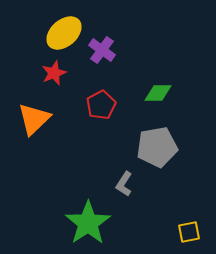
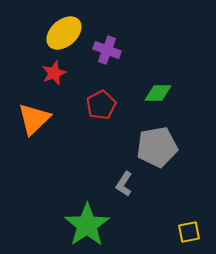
purple cross: moved 5 px right; rotated 16 degrees counterclockwise
green star: moved 1 px left, 2 px down
